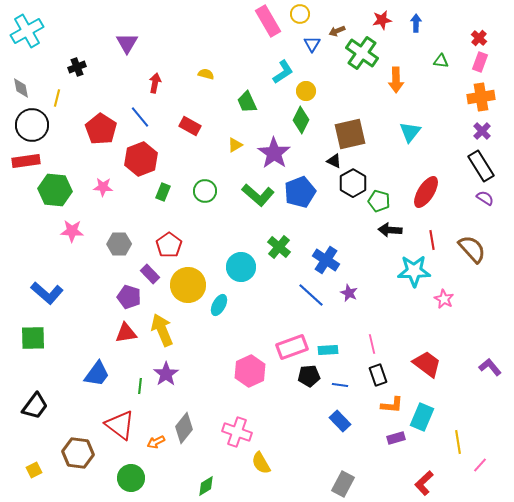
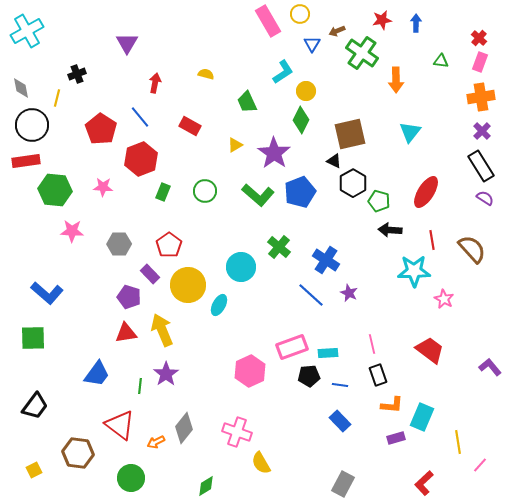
black cross at (77, 67): moved 7 px down
cyan rectangle at (328, 350): moved 3 px down
red trapezoid at (427, 364): moved 3 px right, 14 px up
